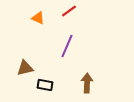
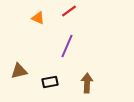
brown triangle: moved 6 px left, 3 px down
black rectangle: moved 5 px right, 3 px up; rotated 21 degrees counterclockwise
